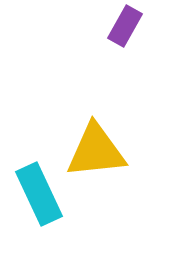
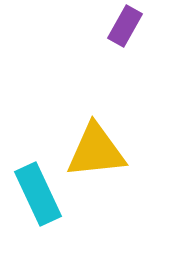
cyan rectangle: moved 1 px left
